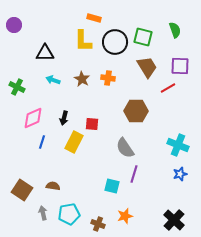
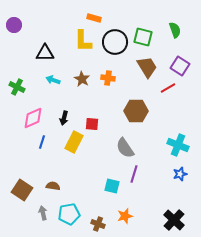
purple square: rotated 30 degrees clockwise
